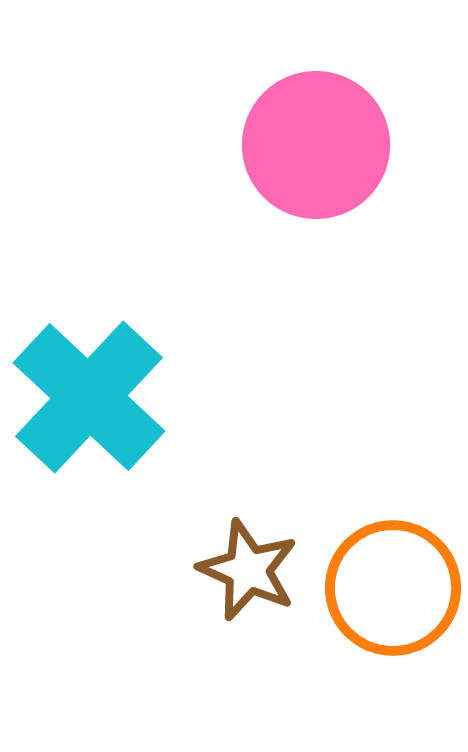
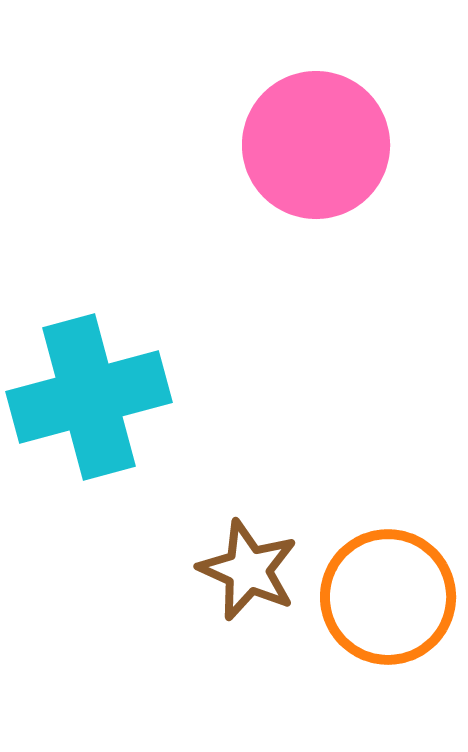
cyan cross: rotated 32 degrees clockwise
orange circle: moved 5 px left, 9 px down
